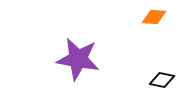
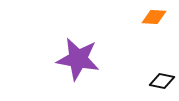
black diamond: moved 1 px down
